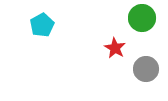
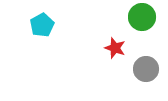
green circle: moved 1 px up
red star: rotated 10 degrees counterclockwise
